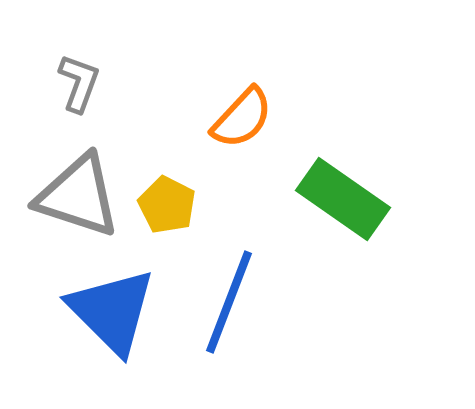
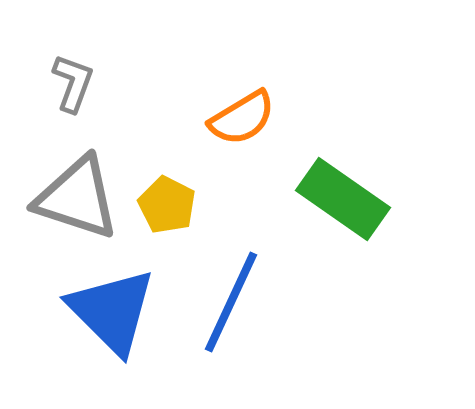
gray L-shape: moved 6 px left
orange semicircle: rotated 16 degrees clockwise
gray triangle: moved 1 px left, 2 px down
blue line: moved 2 px right; rotated 4 degrees clockwise
